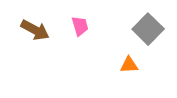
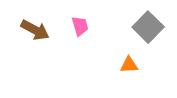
gray square: moved 2 px up
